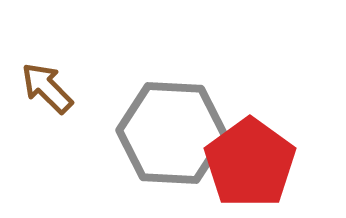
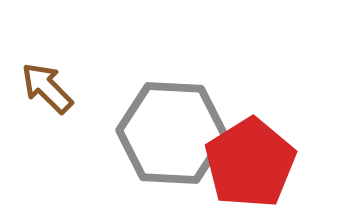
red pentagon: rotated 4 degrees clockwise
